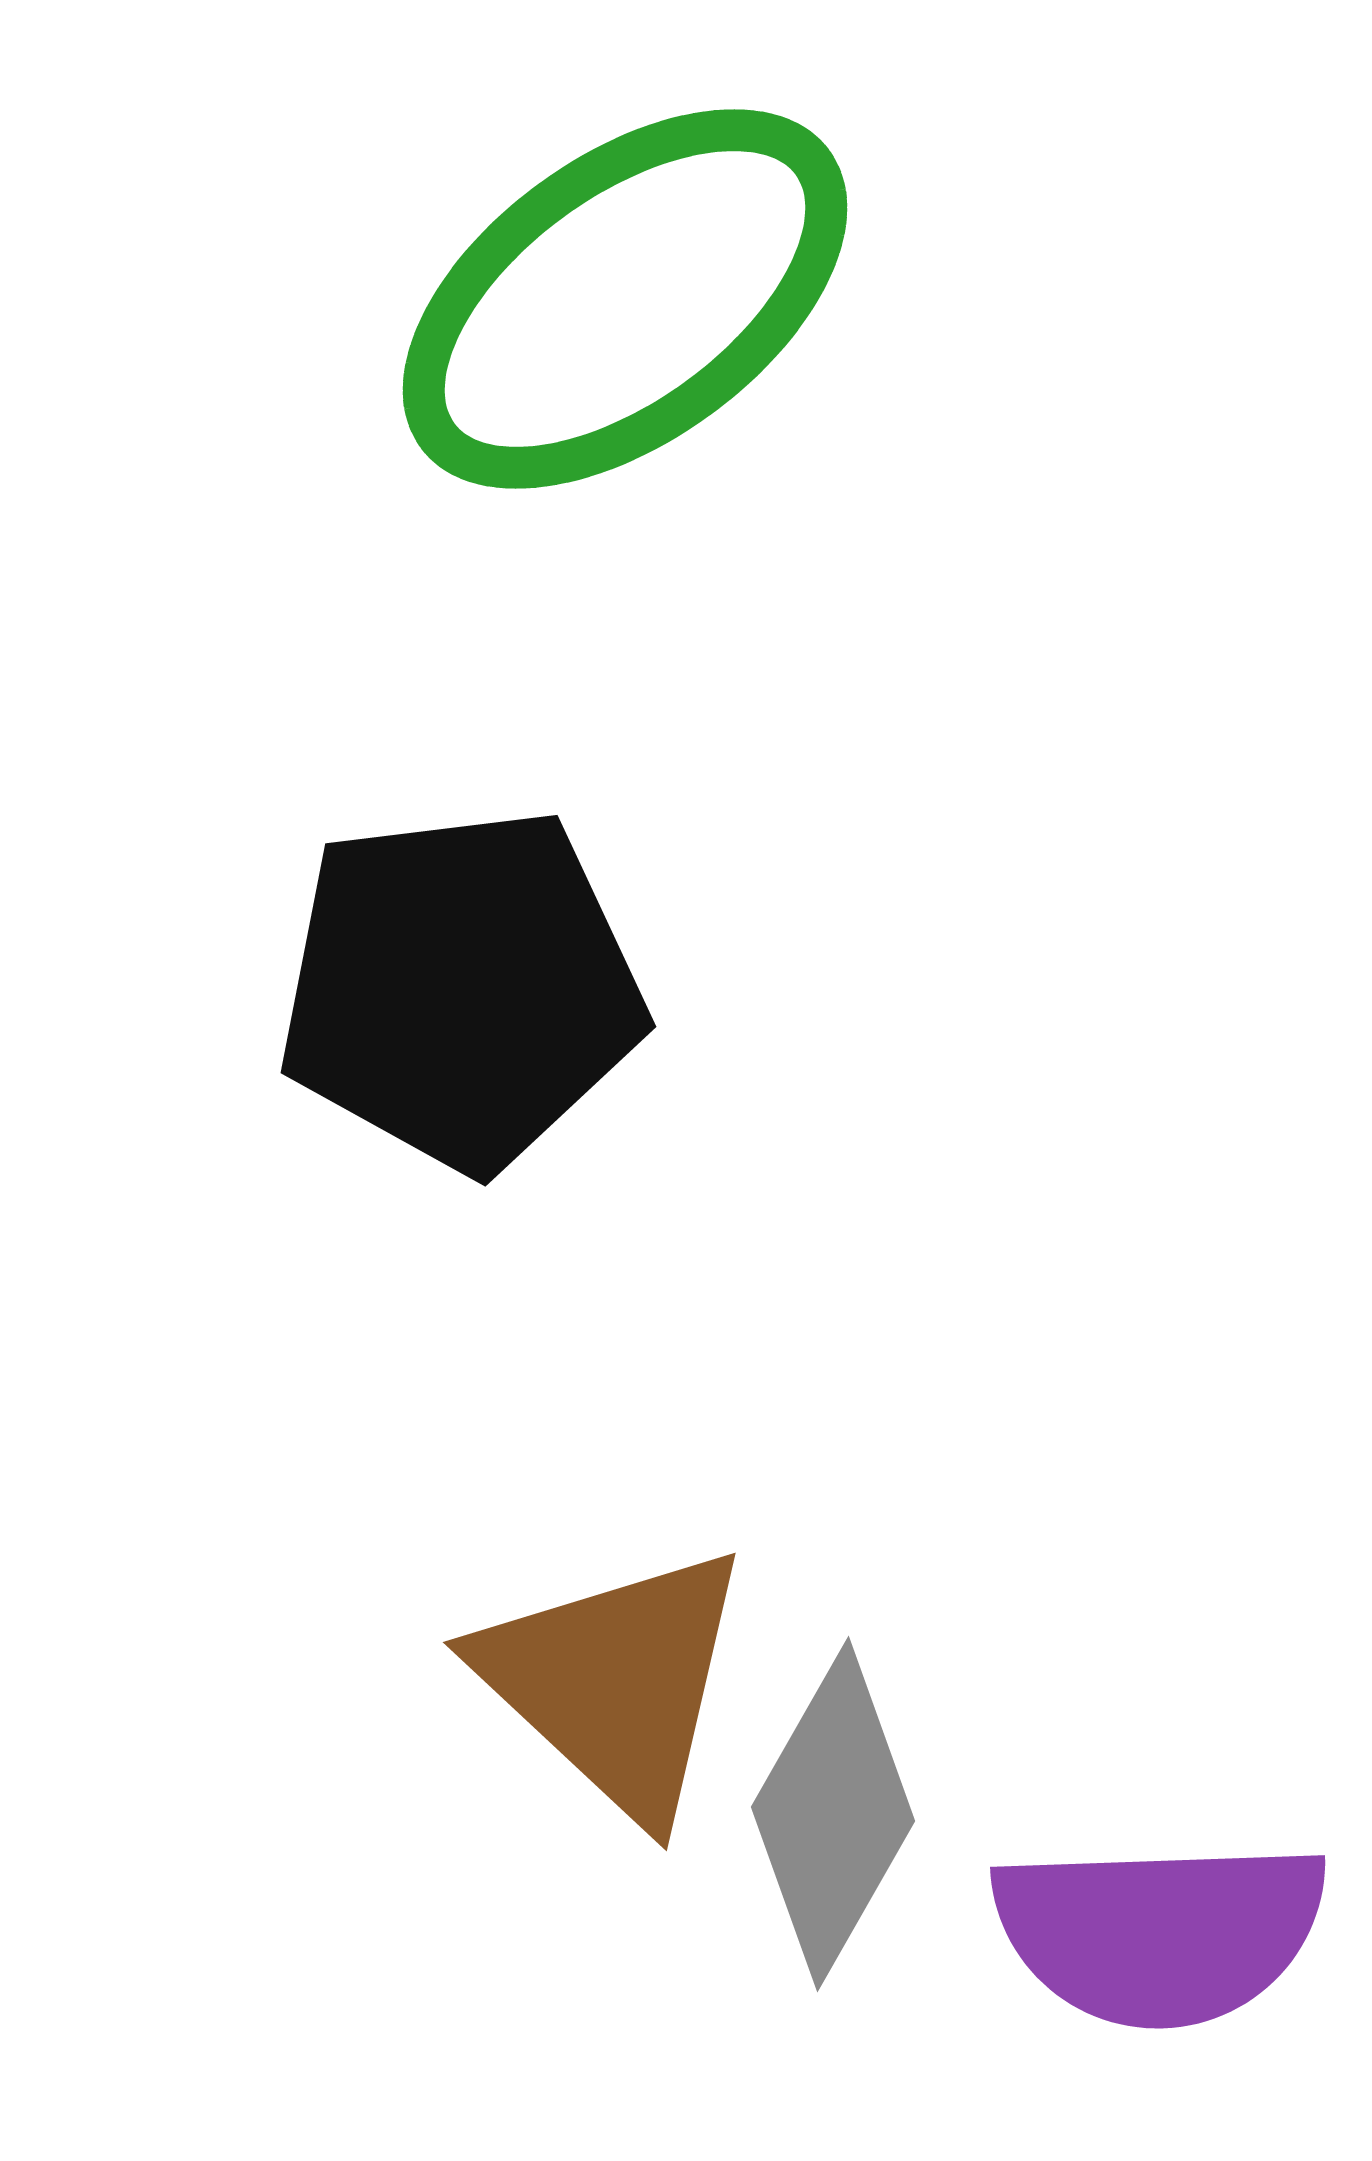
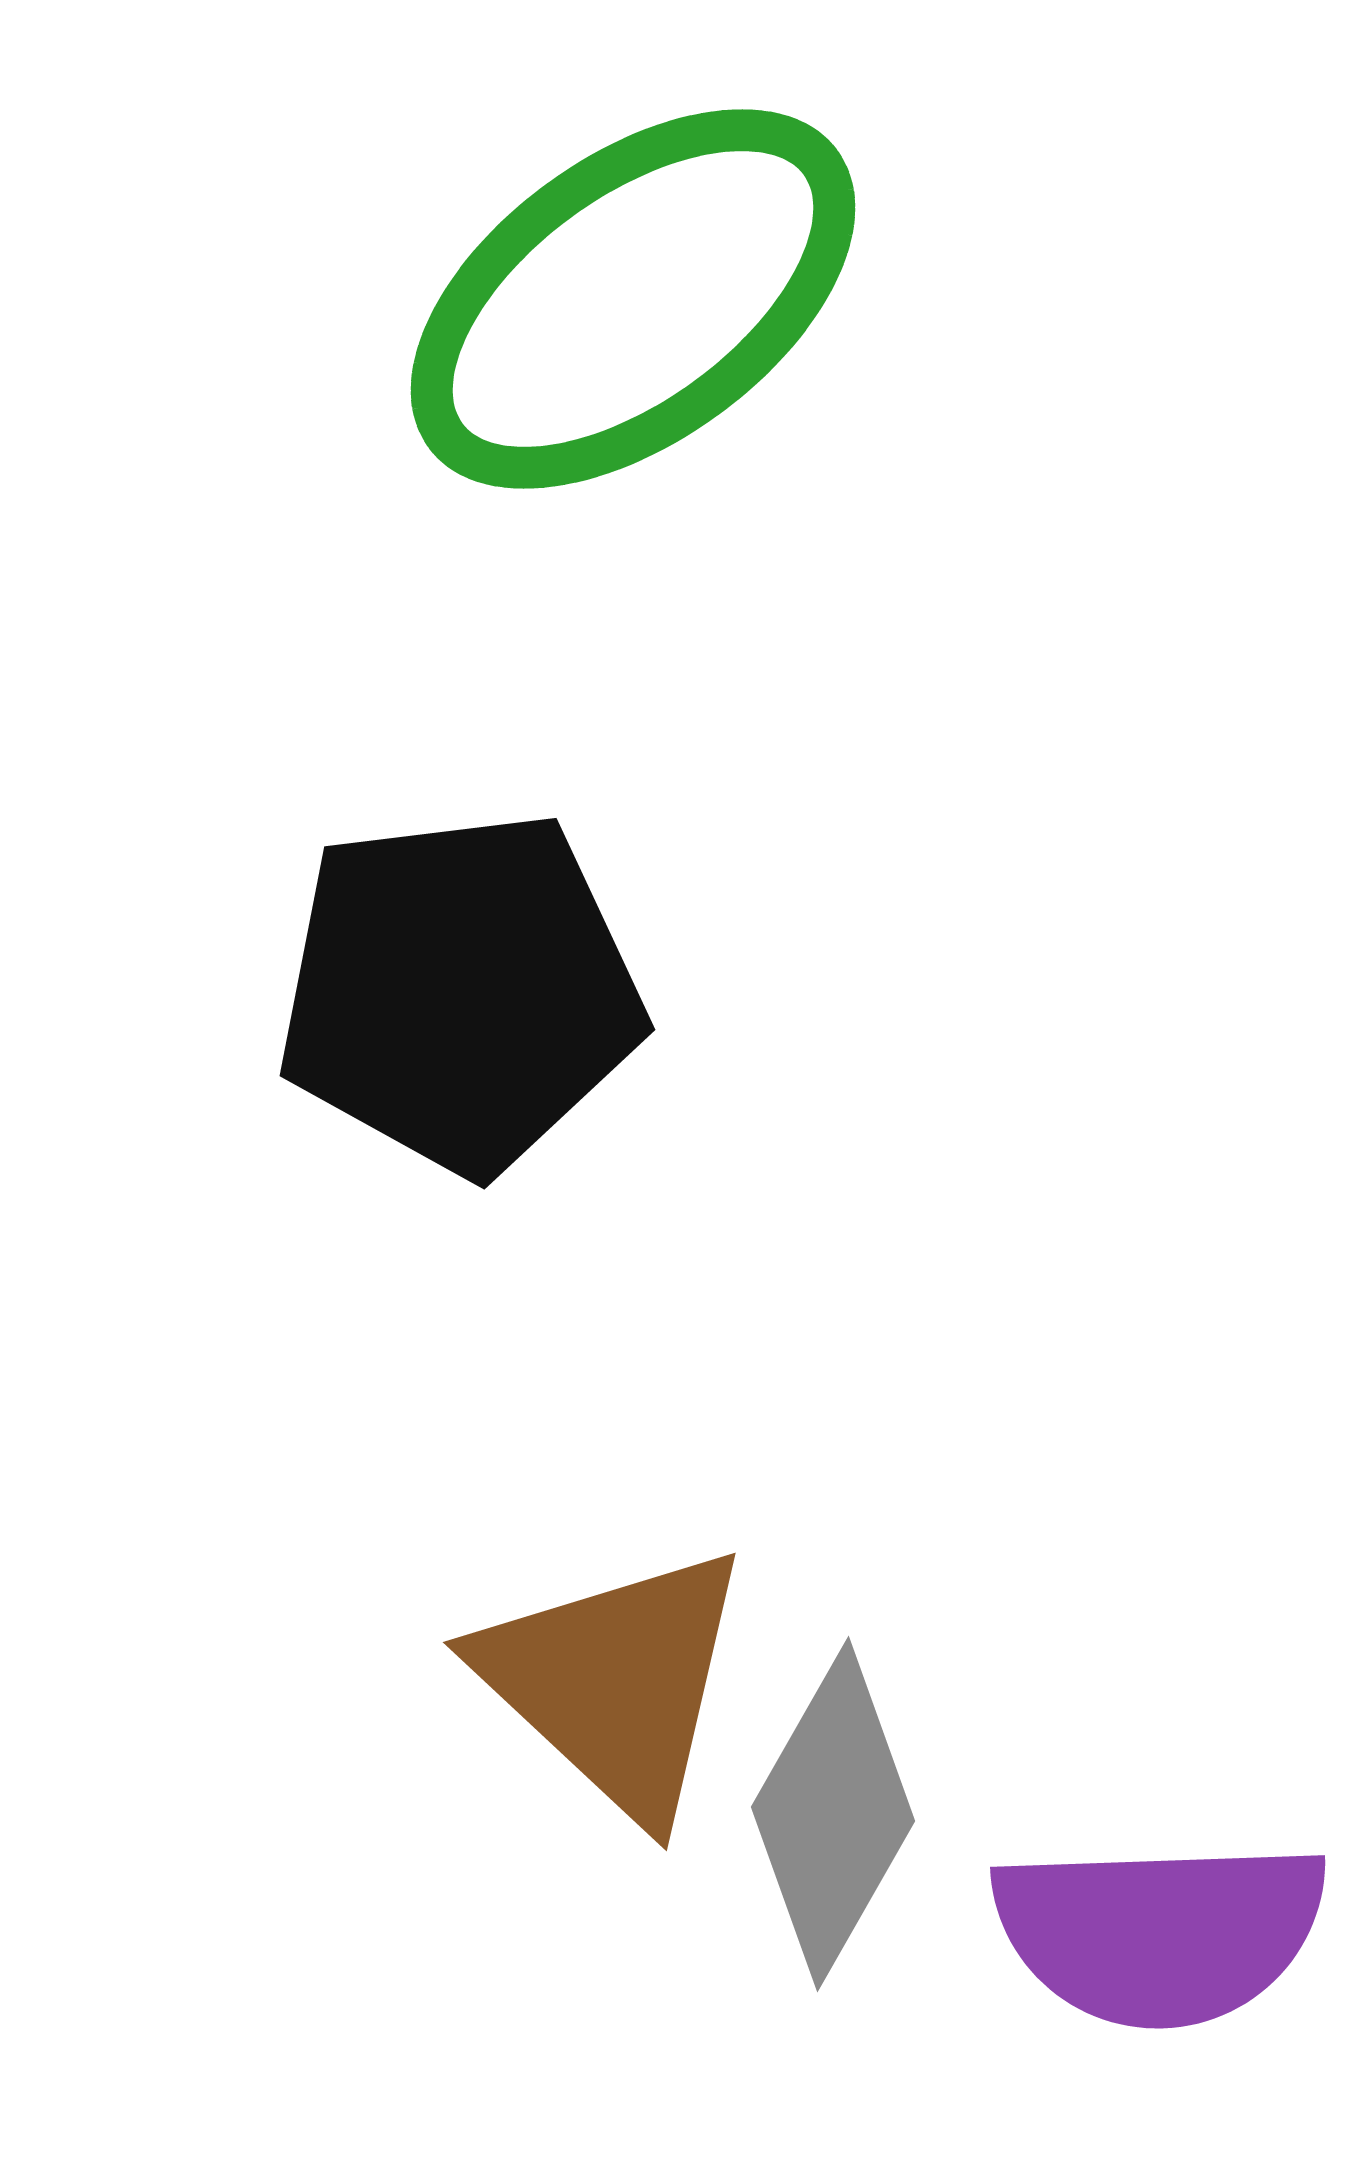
green ellipse: moved 8 px right
black pentagon: moved 1 px left, 3 px down
